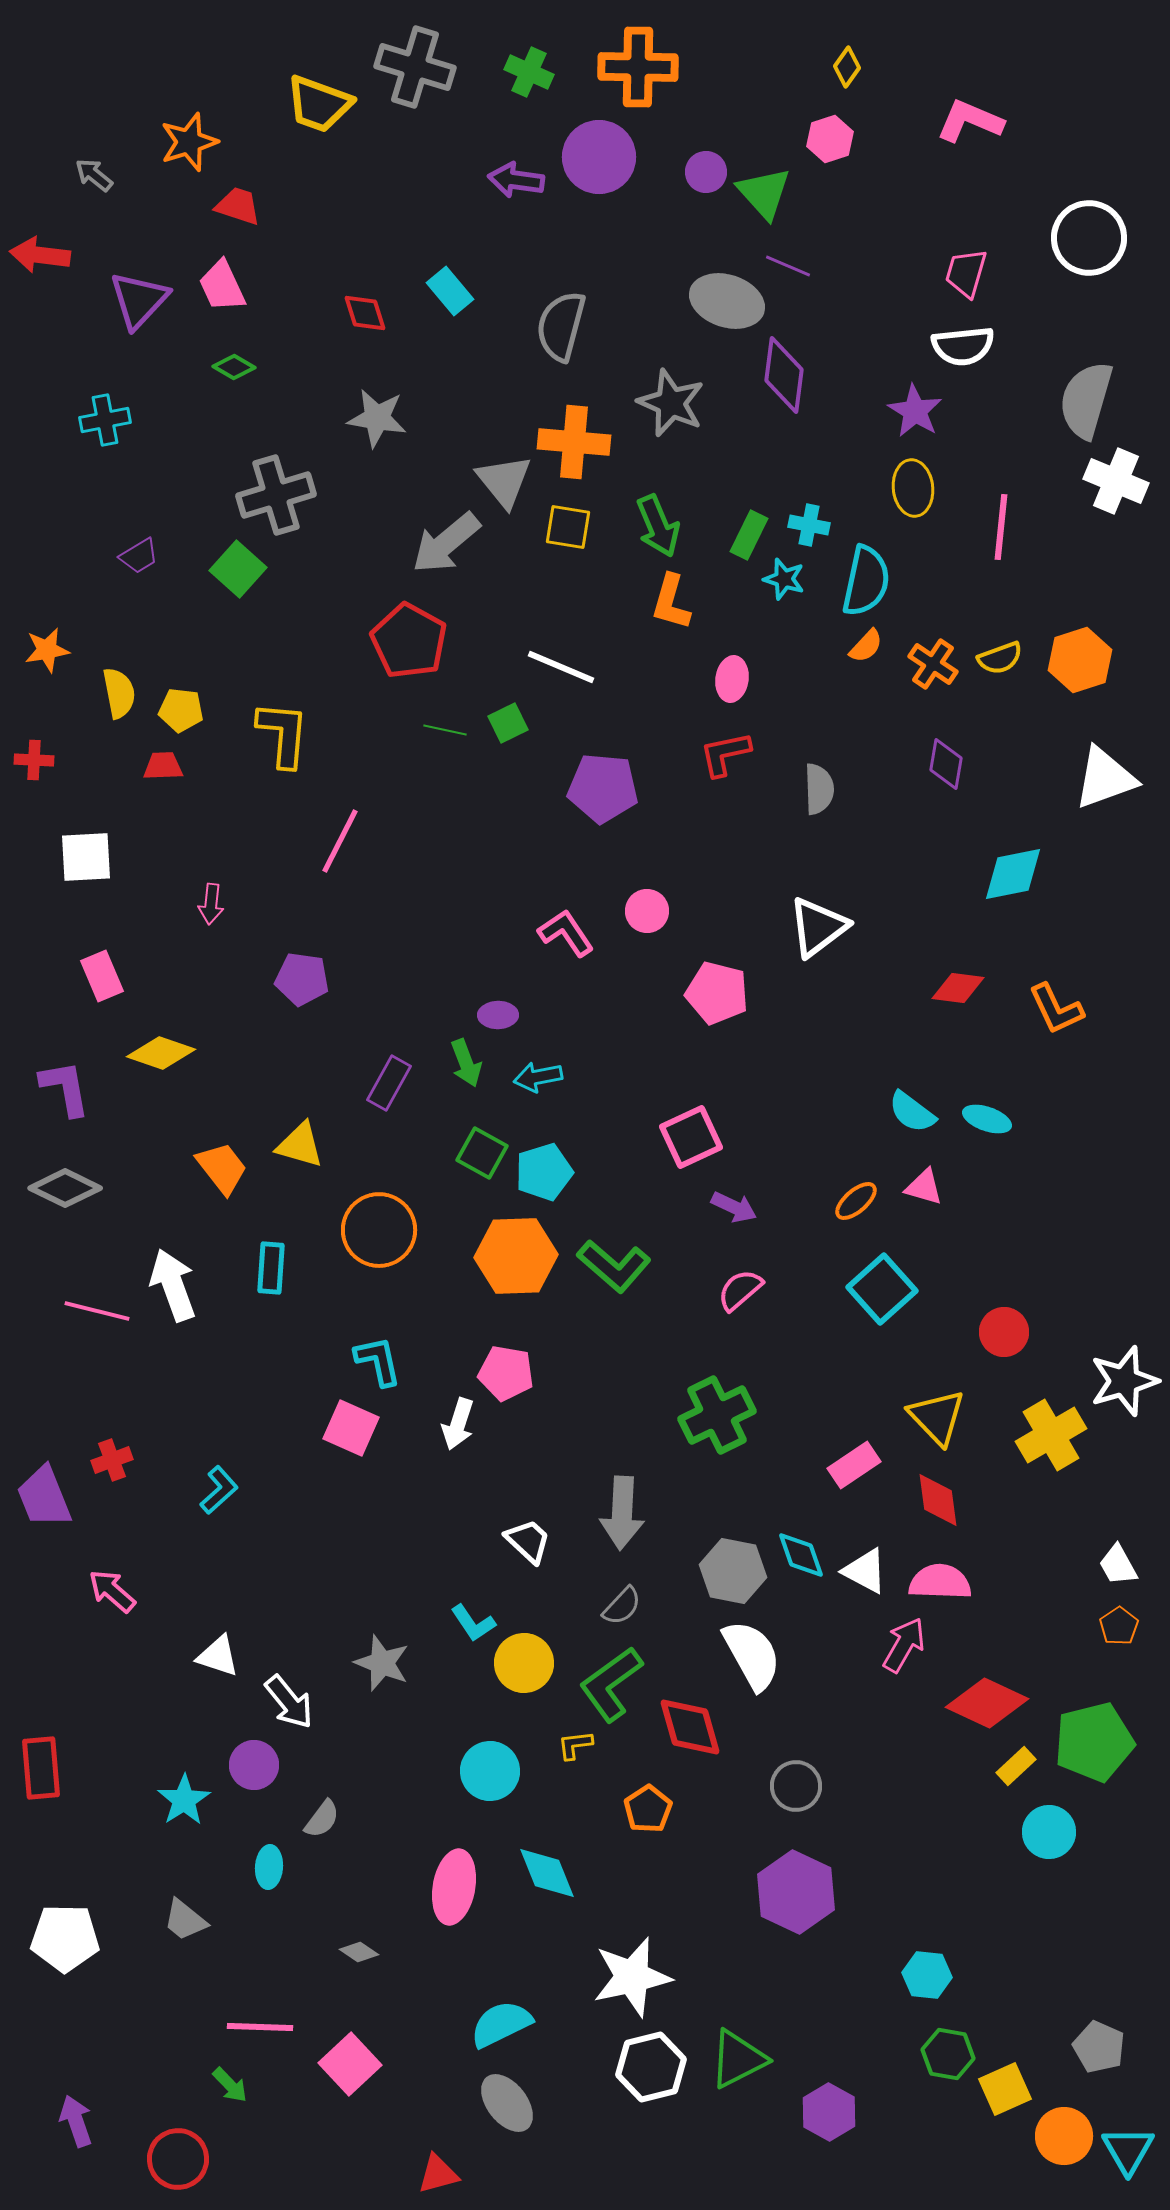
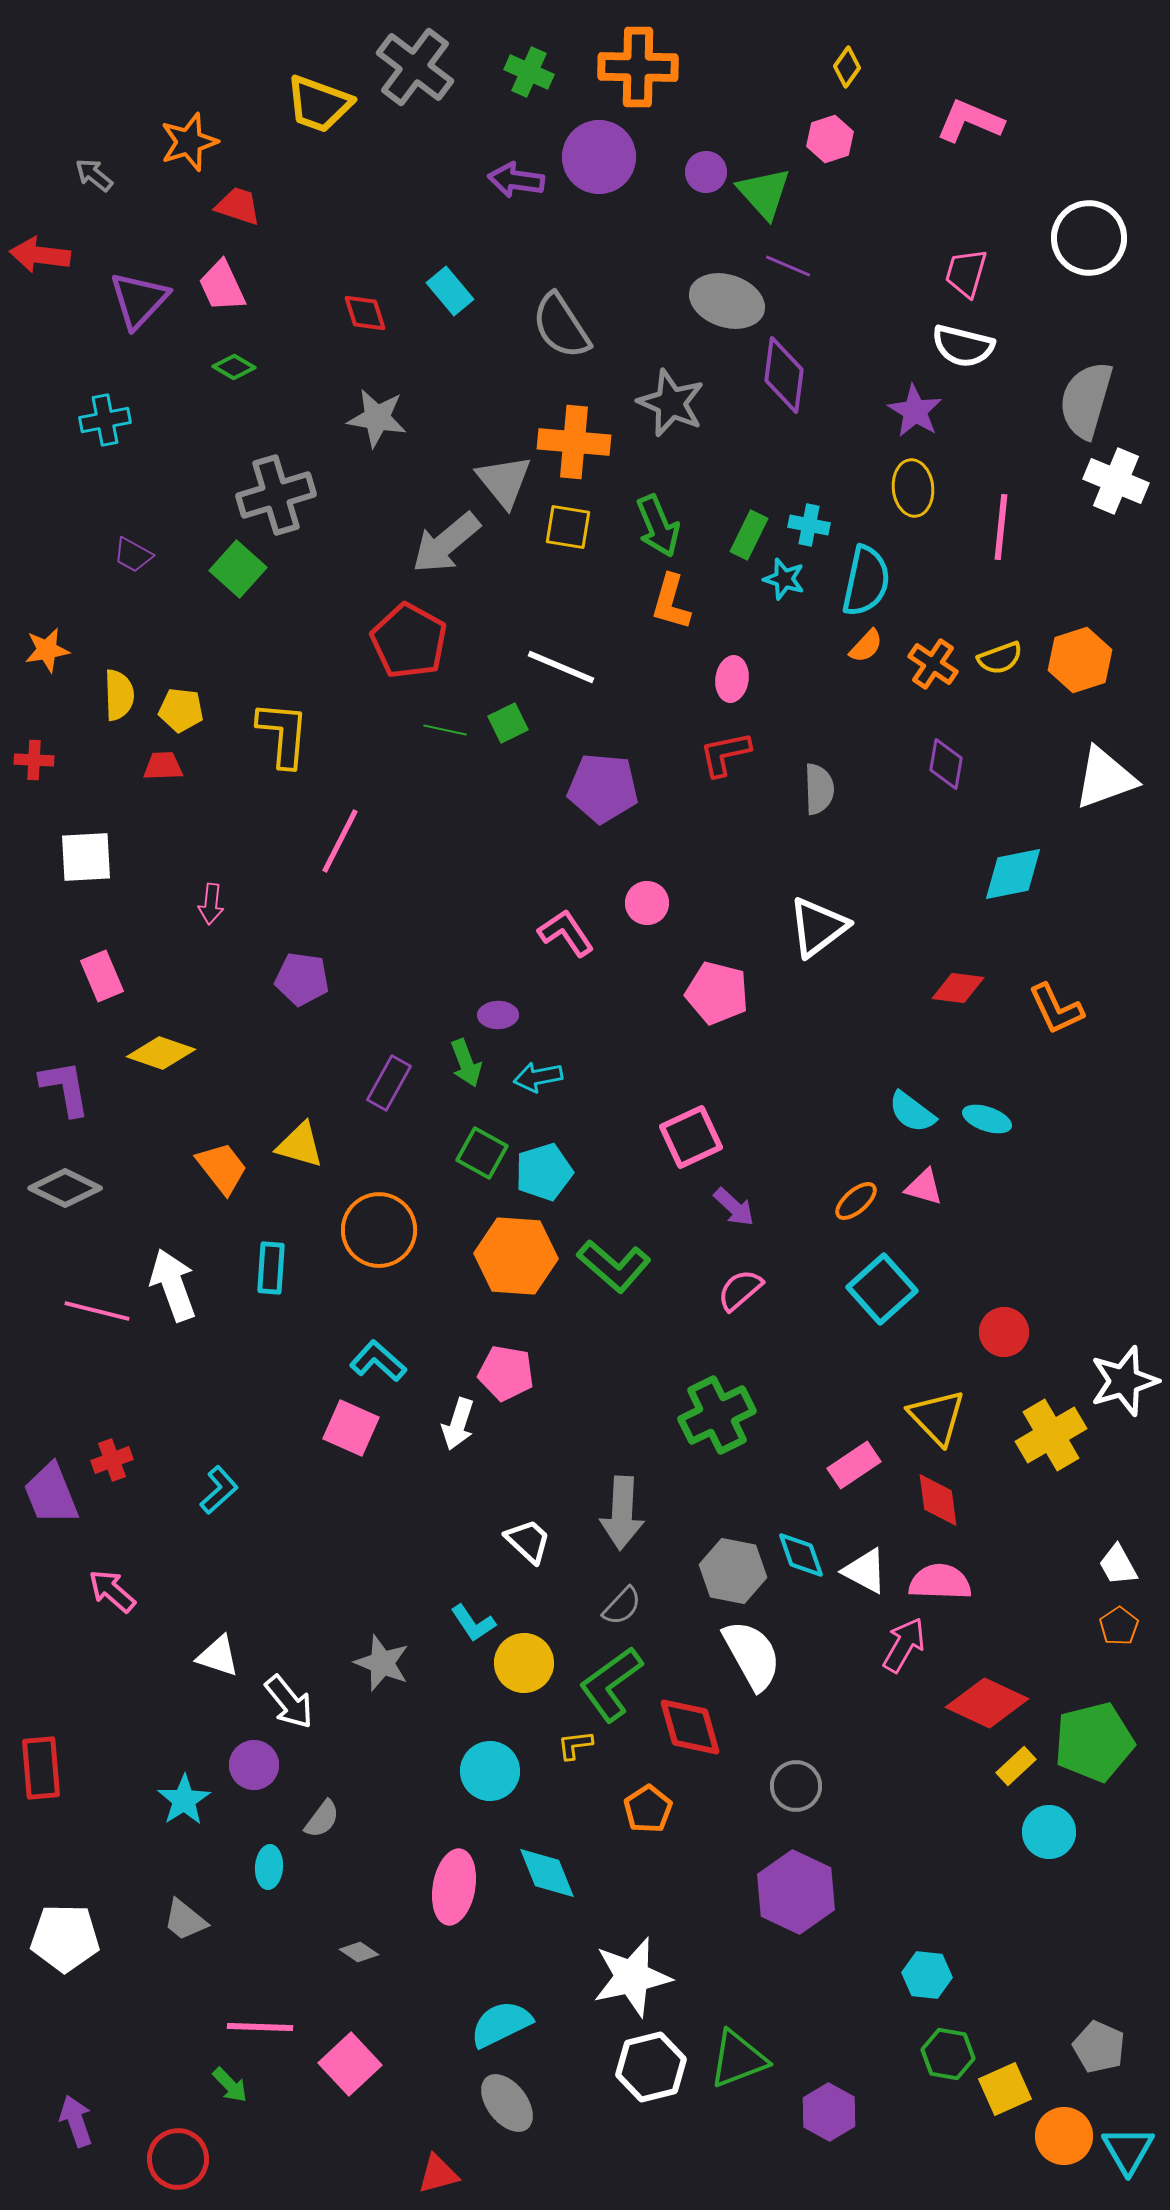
gray cross at (415, 67): rotated 20 degrees clockwise
gray semicircle at (561, 326): rotated 48 degrees counterclockwise
white semicircle at (963, 346): rotated 20 degrees clockwise
purple trapezoid at (139, 556): moved 6 px left, 1 px up; rotated 60 degrees clockwise
yellow semicircle at (119, 693): moved 2 px down; rotated 9 degrees clockwise
pink circle at (647, 911): moved 8 px up
purple arrow at (734, 1207): rotated 18 degrees clockwise
orange hexagon at (516, 1256): rotated 6 degrees clockwise
cyan L-shape at (378, 1361): rotated 36 degrees counterclockwise
purple trapezoid at (44, 1497): moved 7 px right, 3 px up
green triangle at (738, 2059): rotated 6 degrees clockwise
